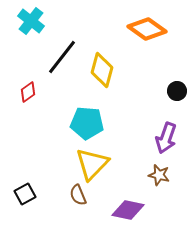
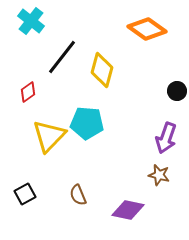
yellow triangle: moved 43 px left, 28 px up
